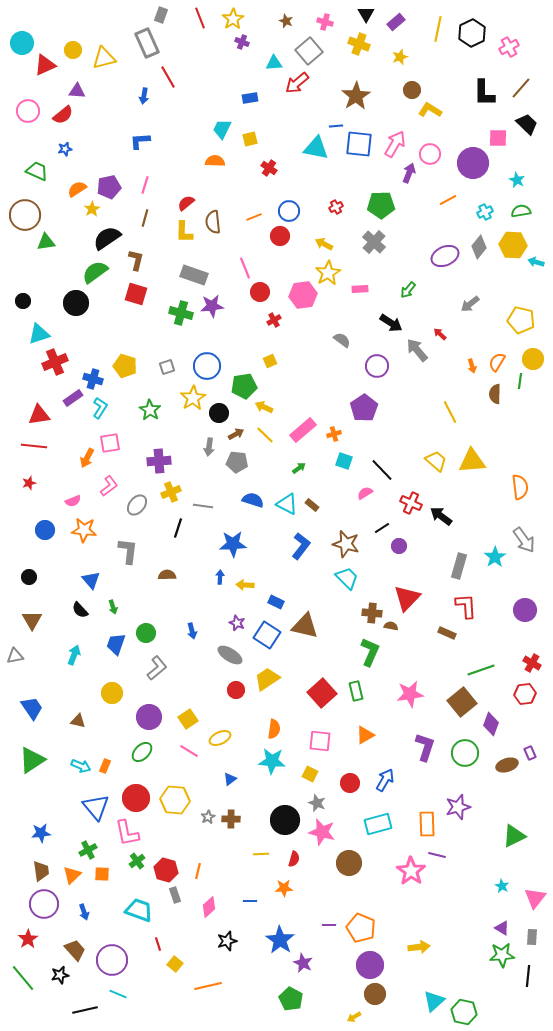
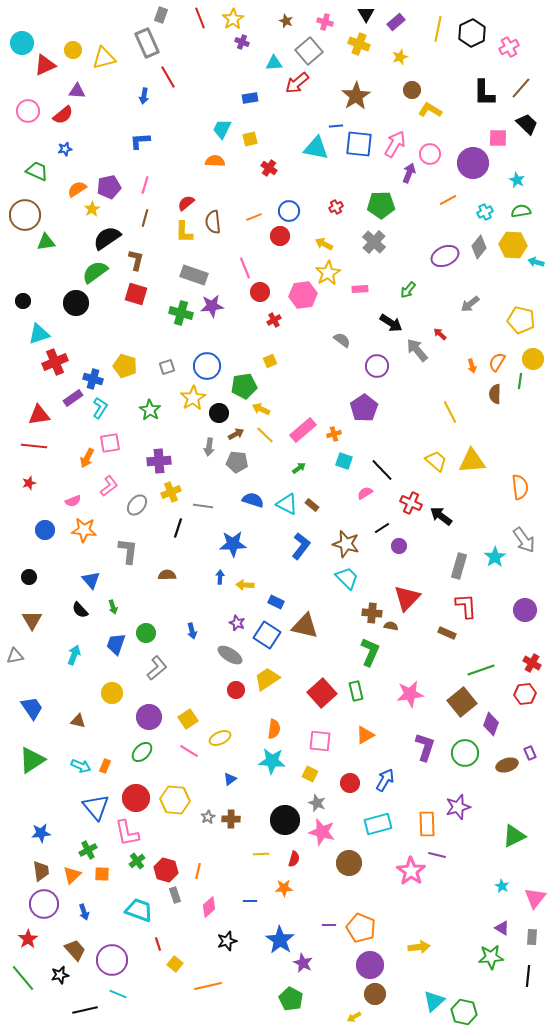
yellow arrow at (264, 407): moved 3 px left, 2 px down
green star at (502, 955): moved 11 px left, 2 px down
